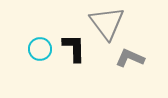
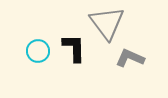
cyan circle: moved 2 px left, 2 px down
